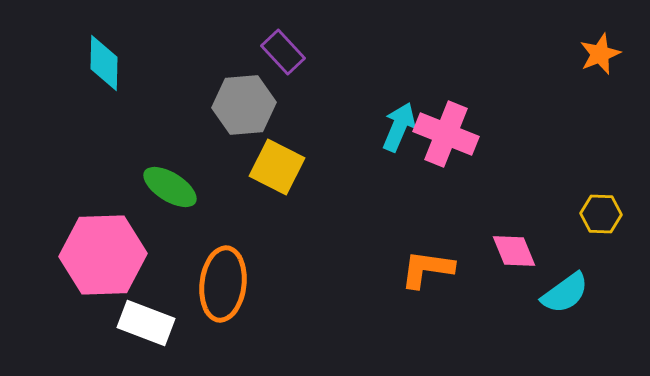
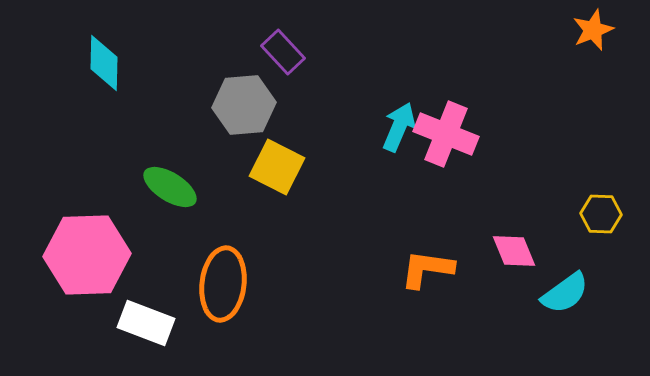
orange star: moved 7 px left, 24 px up
pink hexagon: moved 16 px left
